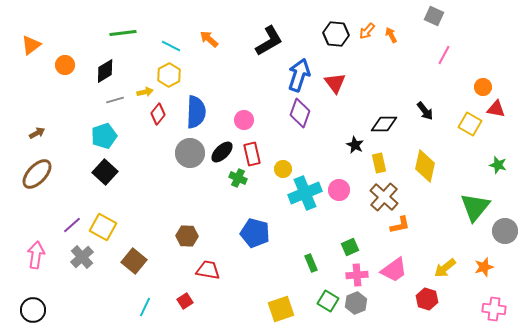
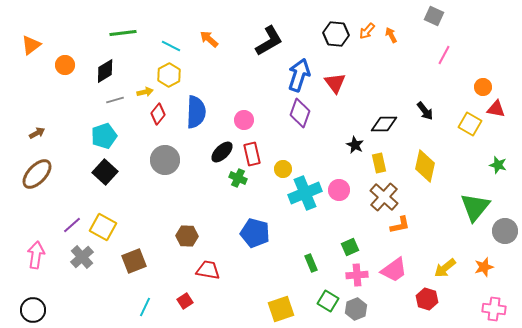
gray circle at (190, 153): moved 25 px left, 7 px down
brown square at (134, 261): rotated 30 degrees clockwise
gray hexagon at (356, 303): moved 6 px down
